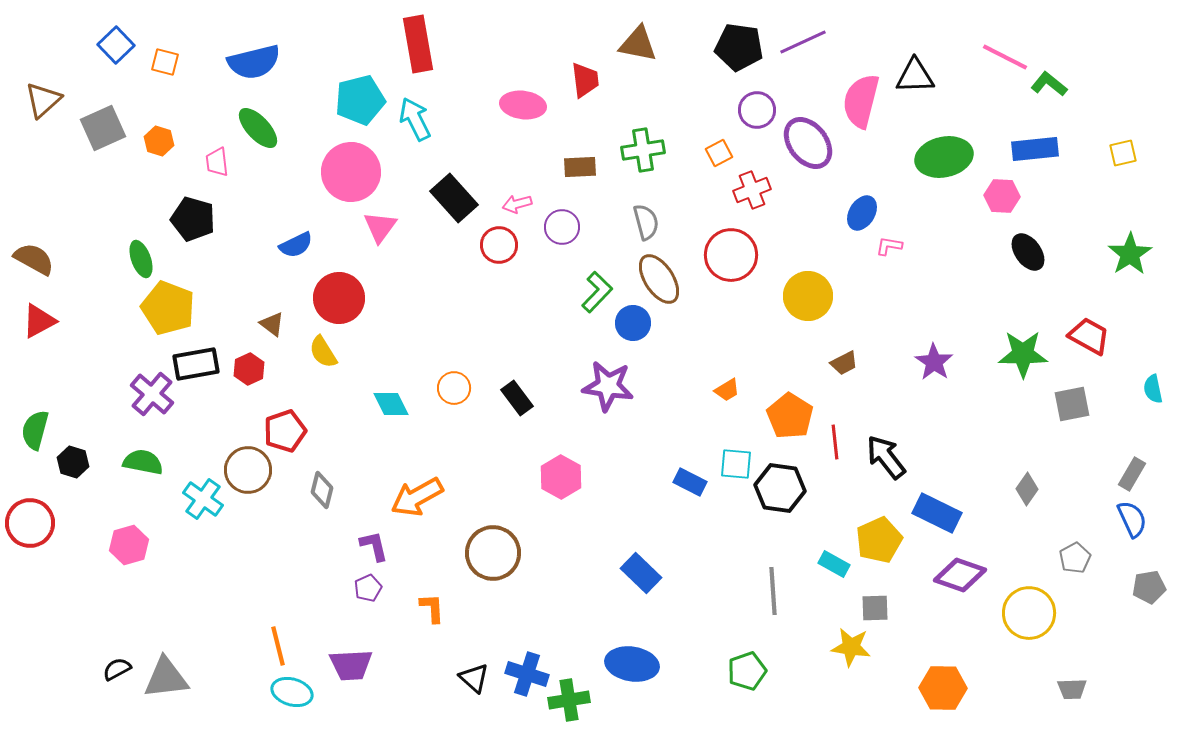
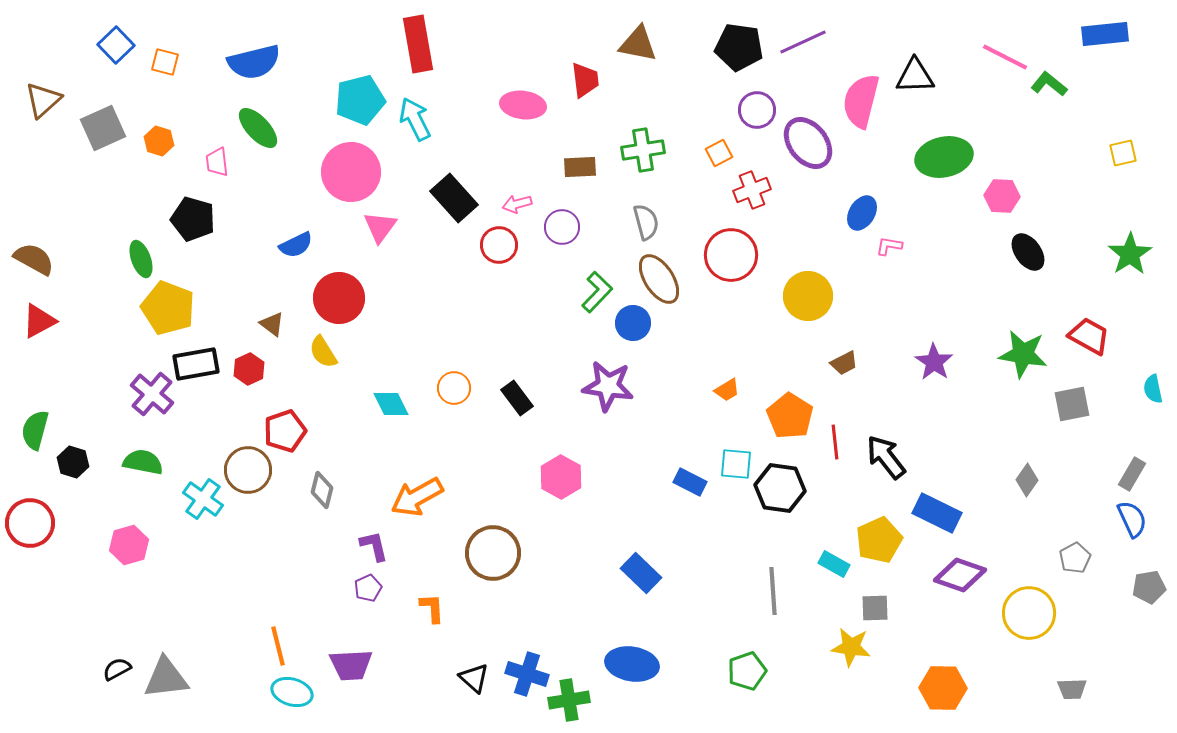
blue rectangle at (1035, 149): moved 70 px right, 115 px up
green star at (1023, 354): rotated 9 degrees clockwise
gray diamond at (1027, 489): moved 9 px up
